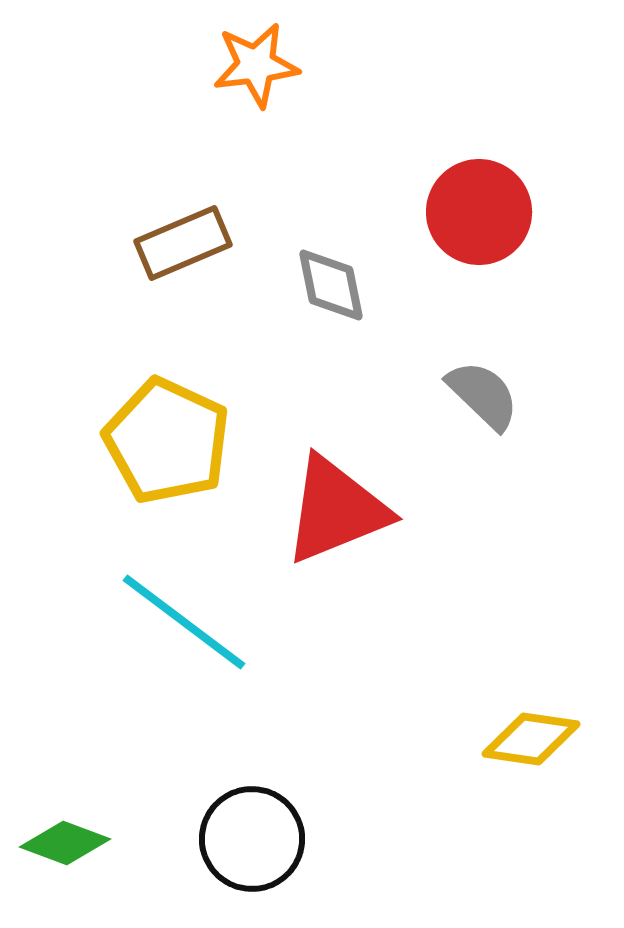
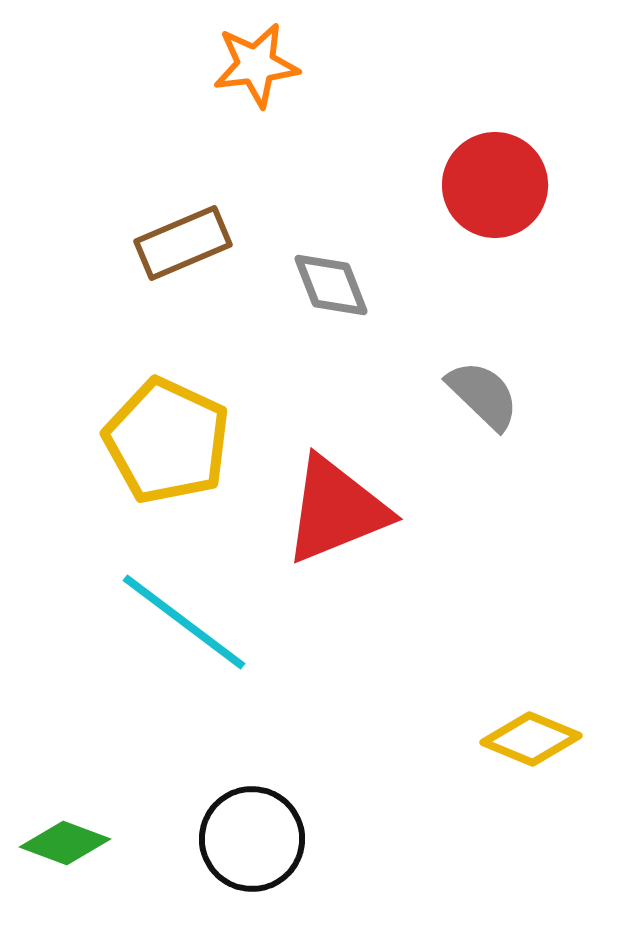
red circle: moved 16 px right, 27 px up
gray diamond: rotated 10 degrees counterclockwise
yellow diamond: rotated 14 degrees clockwise
